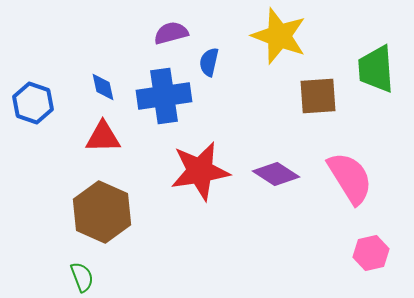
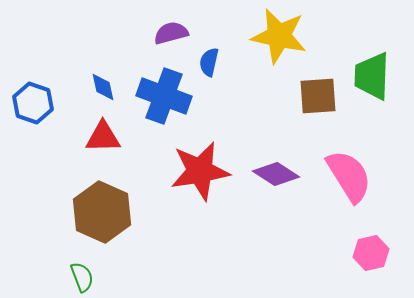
yellow star: rotated 8 degrees counterclockwise
green trapezoid: moved 4 px left, 7 px down; rotated 6 degrees clockwise
blue cross: rotated 28 degrees clockwise
pink semicircle: moved 1 px left, 2 px up
